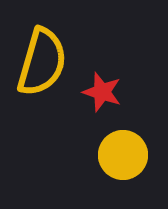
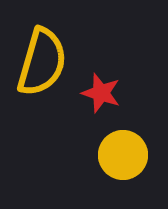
red star: moved 1 px left, 1 px down
